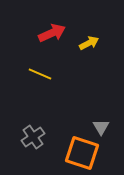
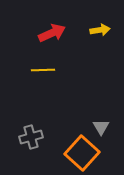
yellow arrow: moved 11 px right, 13 px up; rotated 18 degrees clockwise
yellow line: moved 3 px right, 4 px up; rotated 25 degrees counterclockwise
gray cross: moved 2 px left; rotated 20 degrees clockwise
orange square: rotated 24 degrees clockwise
